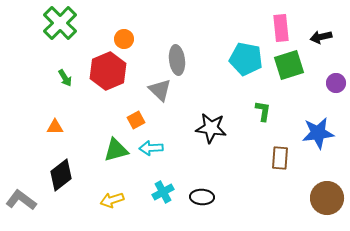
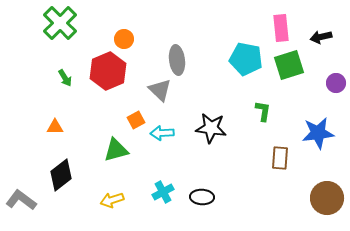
cyan arrow: moved 11 px right, 15 px up
